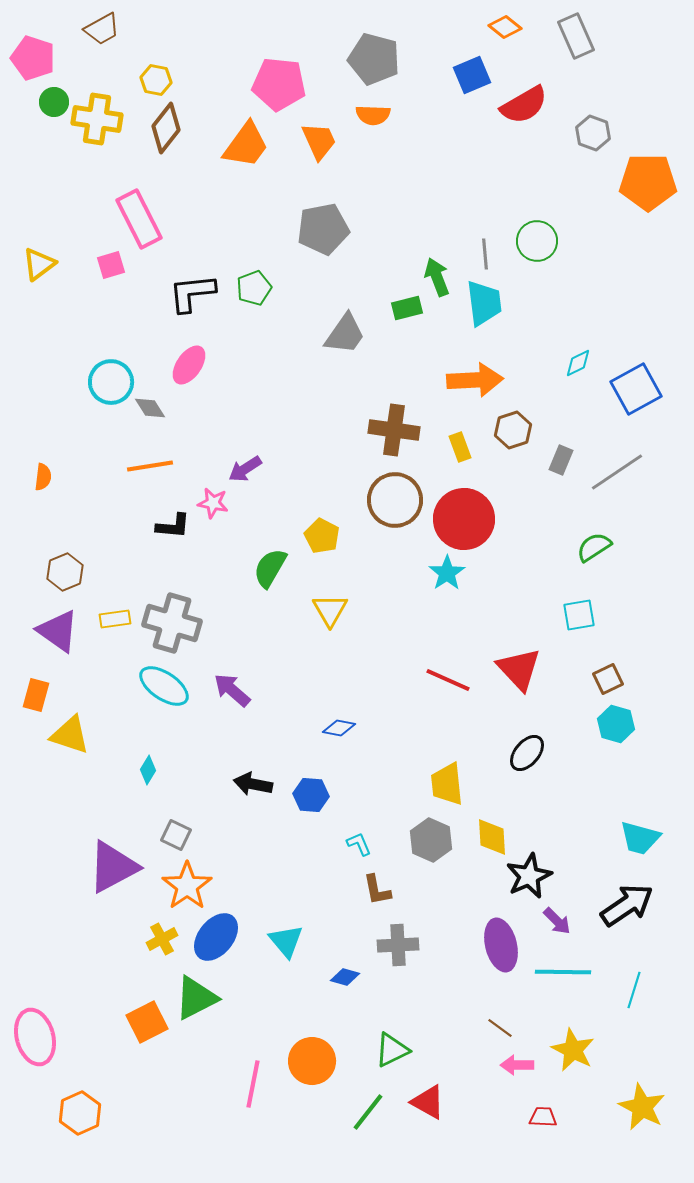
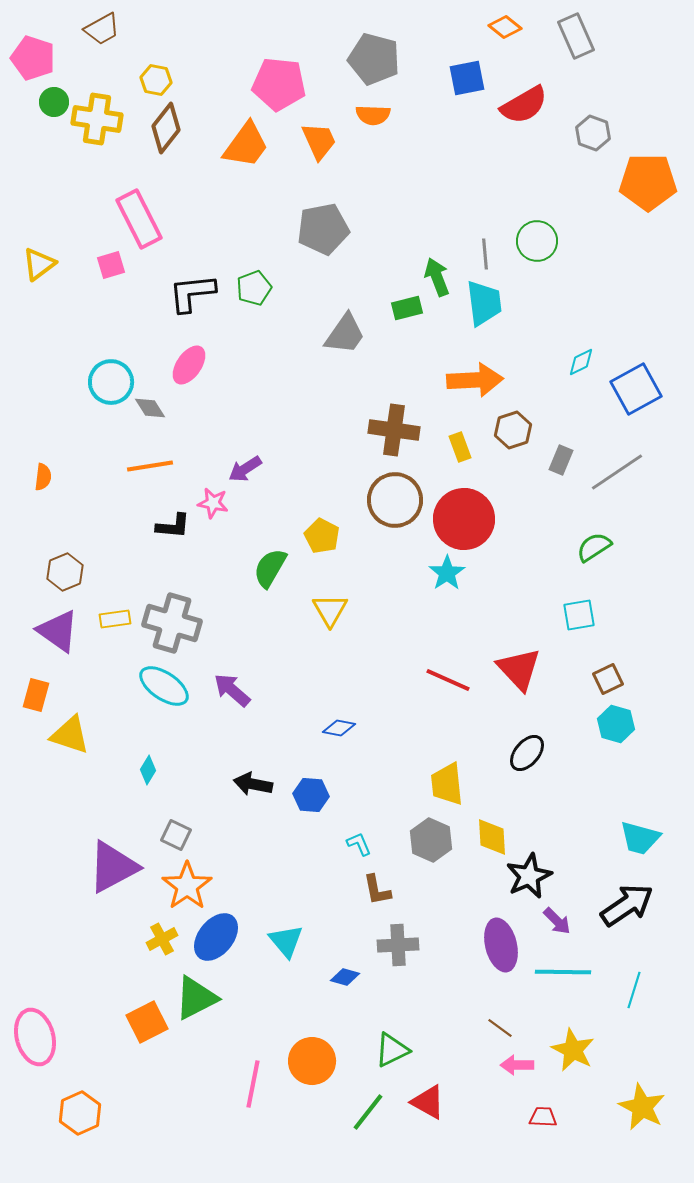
blue square at (472, 75): moved 5 px left, 3 px down; rotated 12 degrees clockwise
cyan diamond at (578, 363): moved 3 px right, 1 px up
